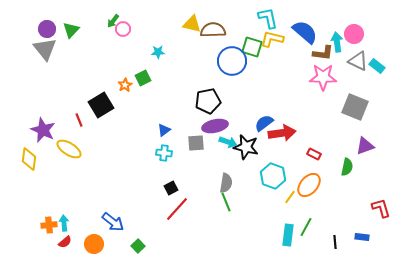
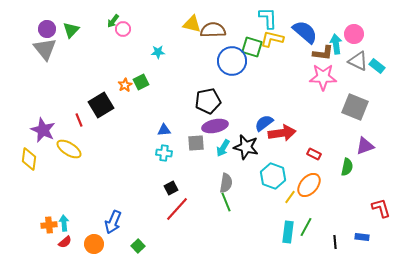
cyan L-shape at (268, 18): rotated 10 degrees clockwise
cyan arrow at (337, 42): moved 1 px left, 2 px down
green square at (143, 78): moved 2 px left, 4 px down
blue triangle at (164, 130): rotated 32 degrees clockwise
cyan arrow at (228, 142): moved 5 px left, 6 px down; rotated 102 degrees clockwise
blue arrow at (113, 222): rotated 75 degrees clockwise
cyan rectangle at (288, 235): moved 3 px up
